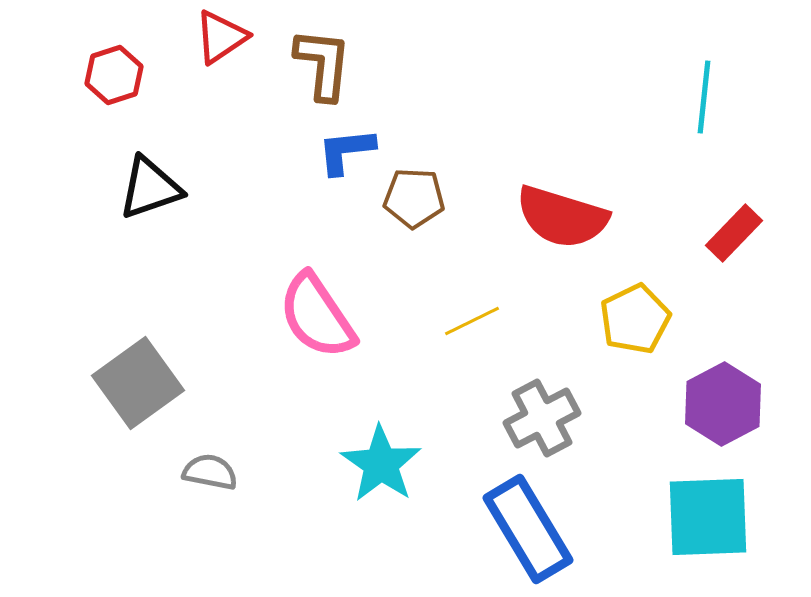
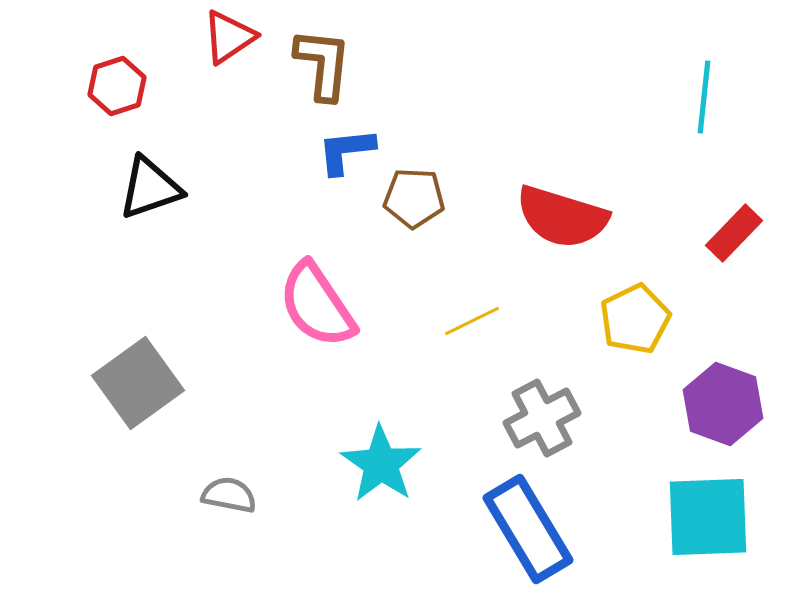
red triangle: moved 8 px right
red hexagon: moved 3 px right, 11 px down
pink semicircle: moved 11 px up
purple hexagon: rotated 12 degrees counterclockwise
gray semicircle: moved 19 px right, 23 px down
